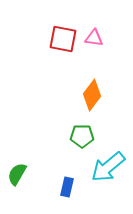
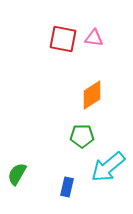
orange diamond: rotated 20 degrees clockwise
